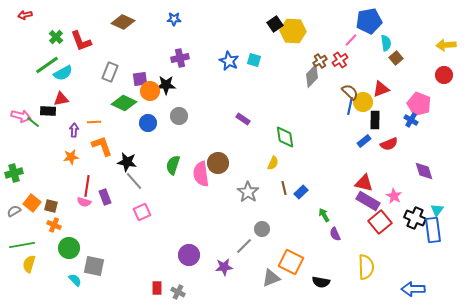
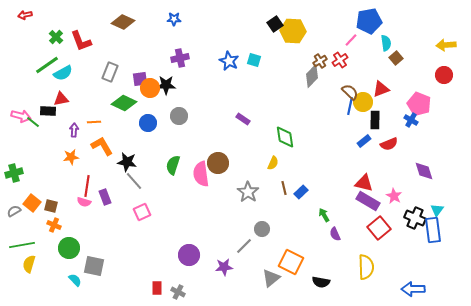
orange circle at (150, 91): moved 3 px up
orange L-shape at (102, 146): rotated 10 degrees counterclockwise
red square at (380, 222): moved 1 px left, 6 px down
gray triangle at (271, 278): rotated 18 degrees counterclockwise
